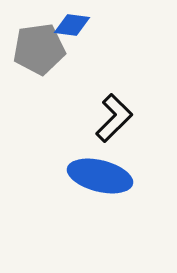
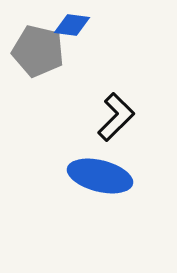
gray pentagon: moved 1 px left, 2 px down; rotated 21 degrees clockwise
black L-shape: moved 2 px right, 1 px up
